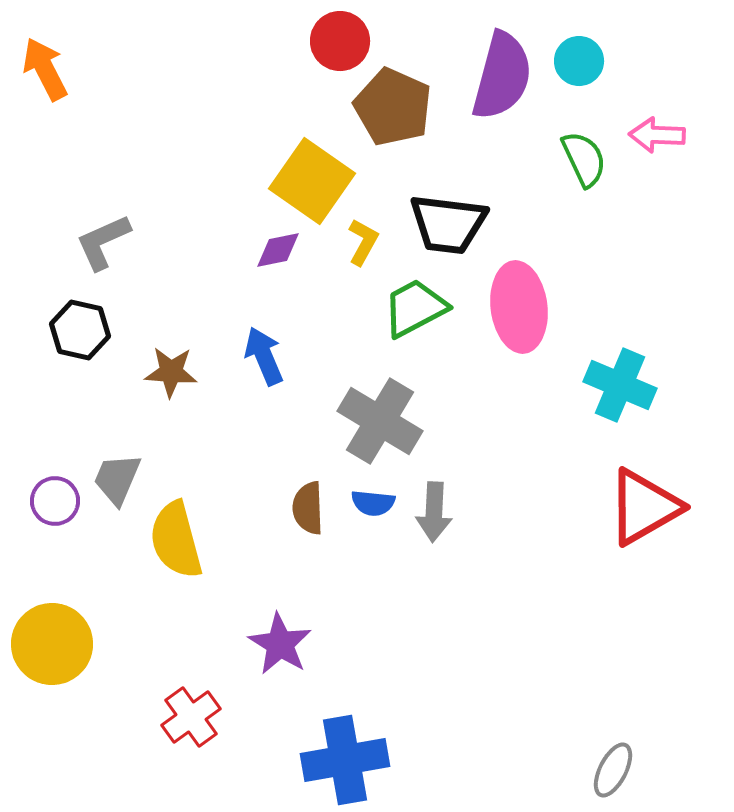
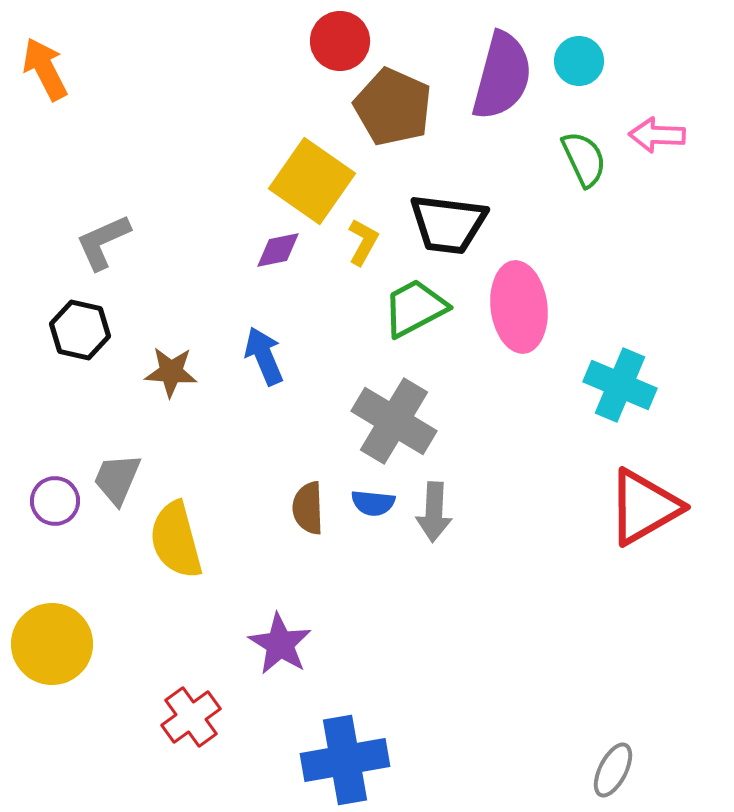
gray cross: moved 14 px right
